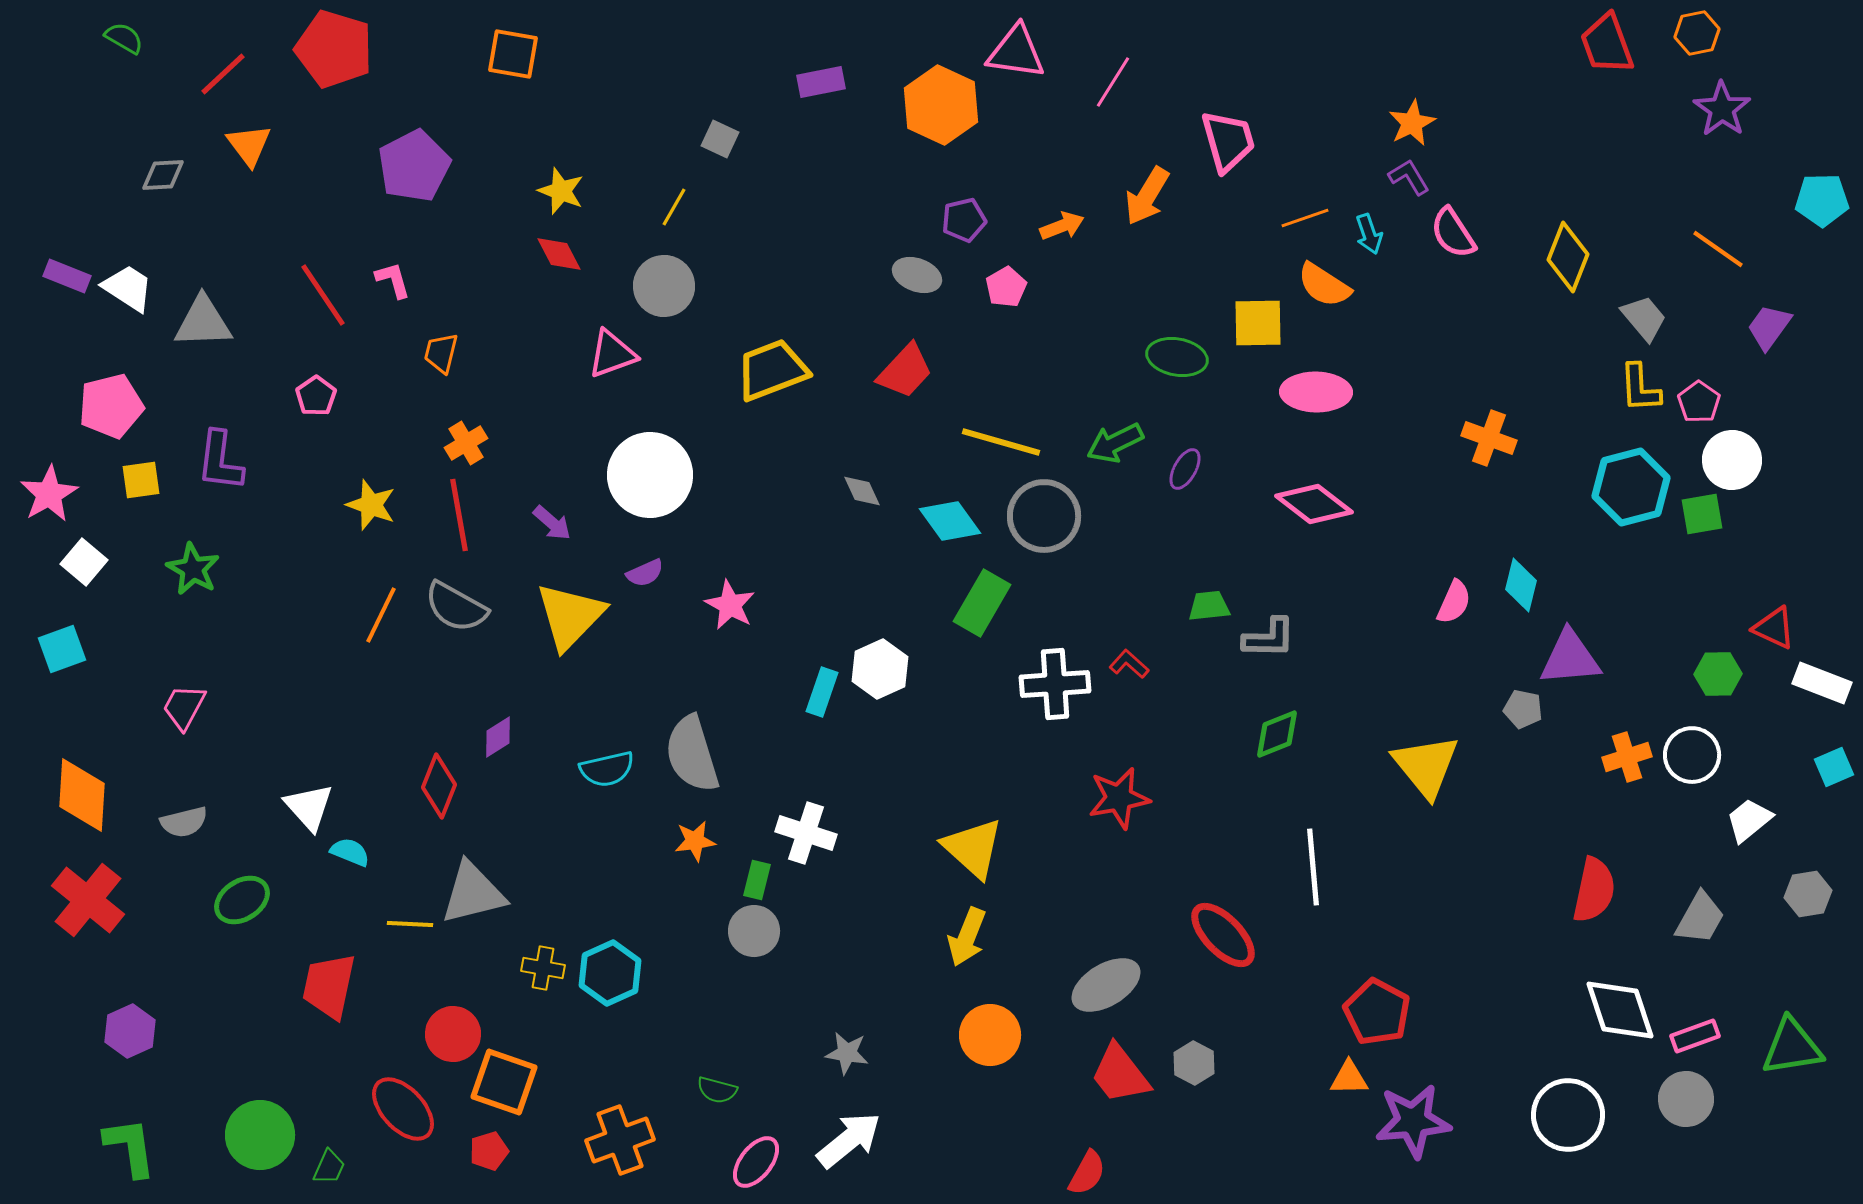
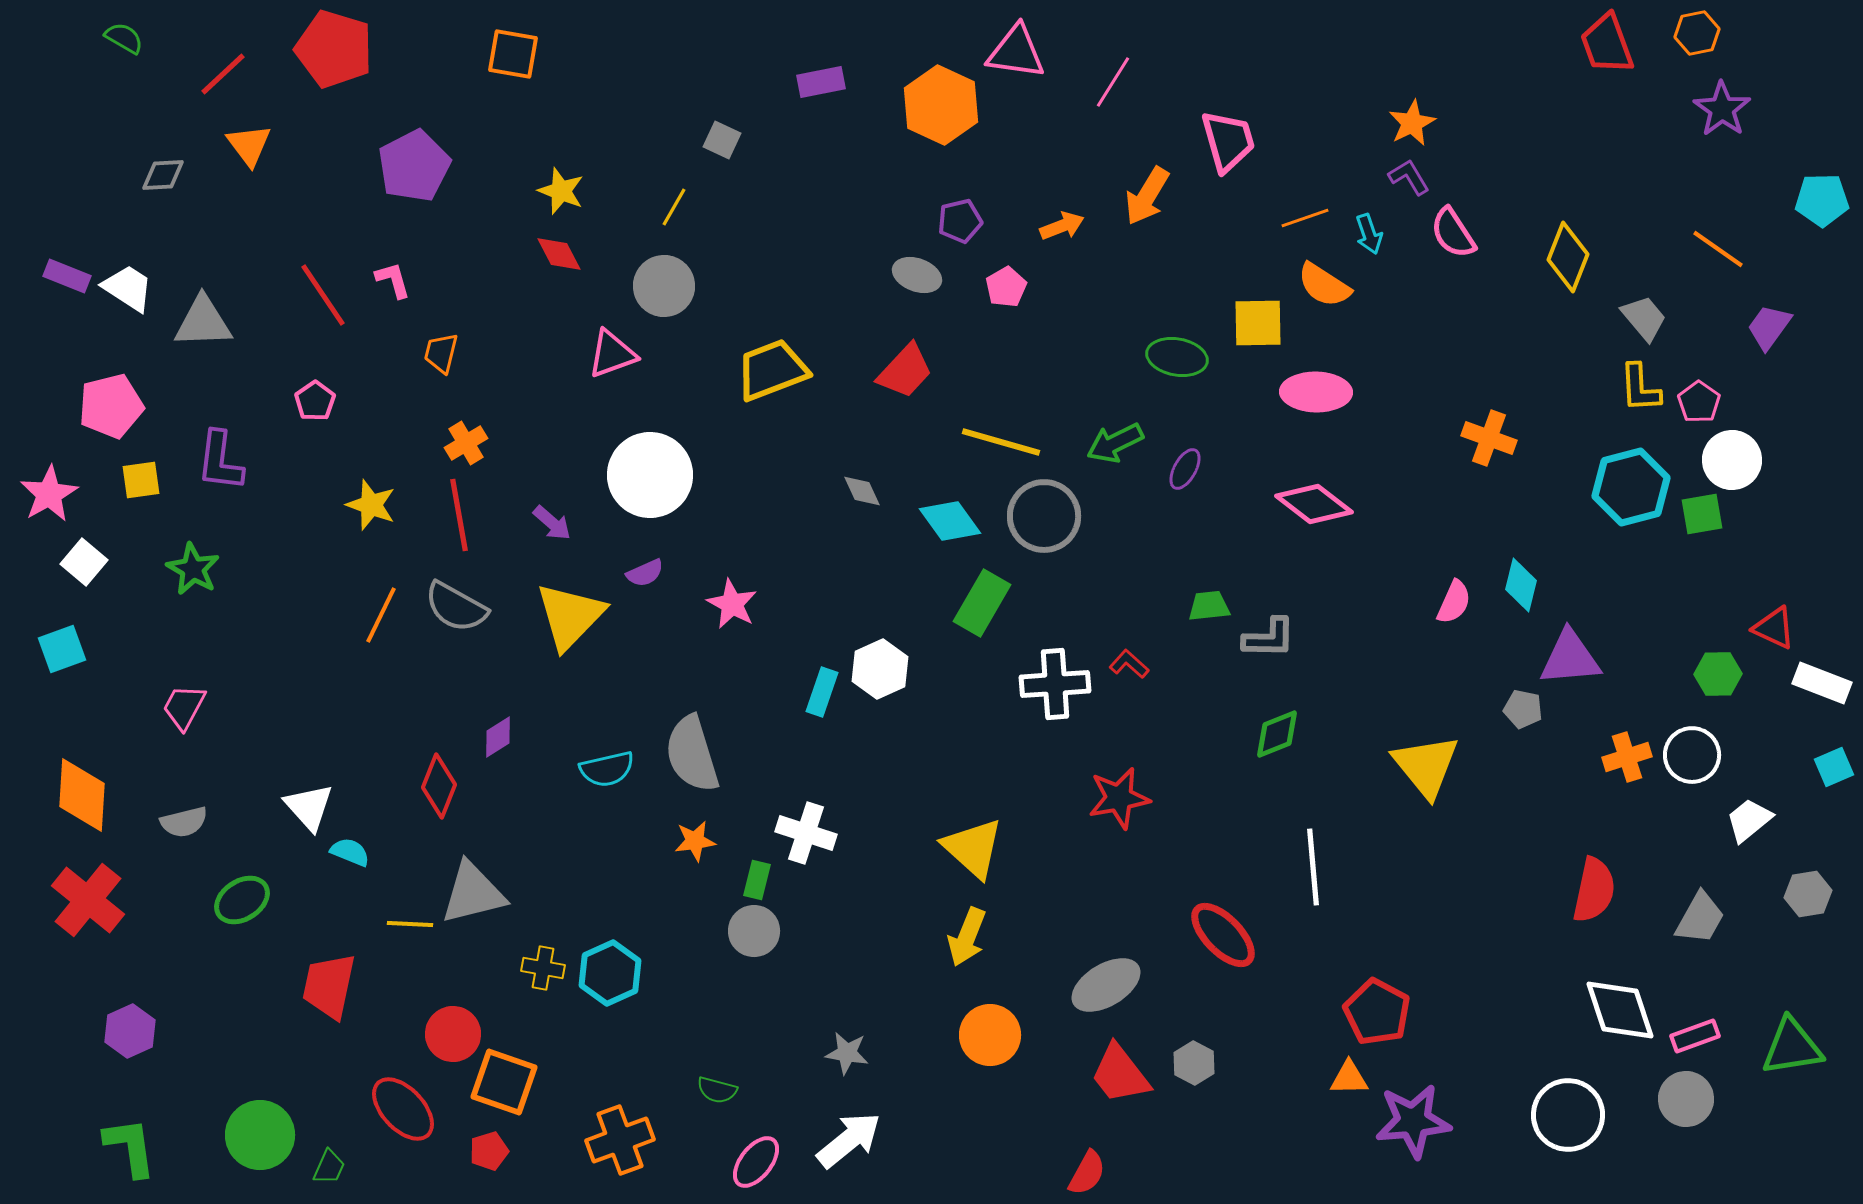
gray square at (720, 139): moved 2 px right, 1 px down
purple pentagon at (964, 220): moved 4 px left, 1 px down
pink pentagon at (316, 396): moved 1 px left, 5 px down
pink star at (730, 605): moved 2 px right, 1 px up
